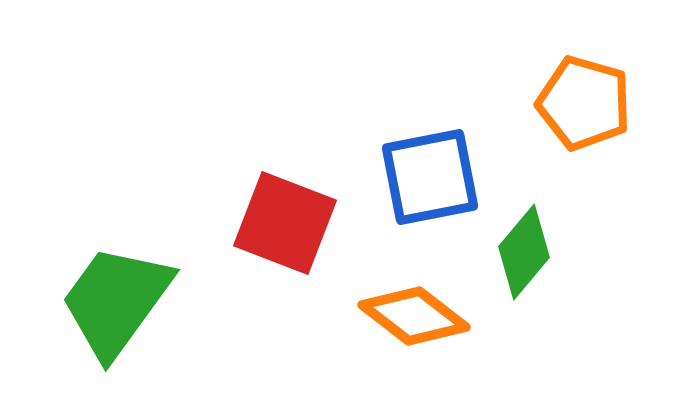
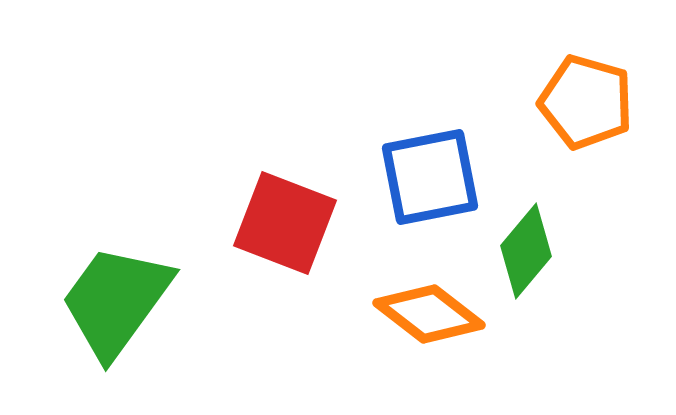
orange pentagon: moved 2 px right, 1 px up
green diamond: moved 2 px right, 1 px up
orange diamond: moved 15 px right, 2 px up
